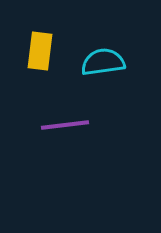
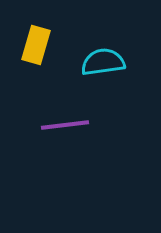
yellow rectangle: moved 4 px left, 6 px up; rotated 9 degrees clockwise
